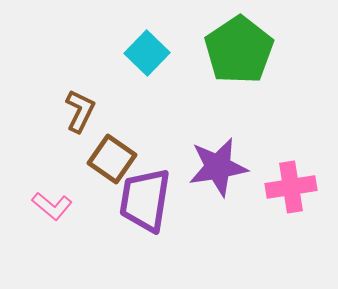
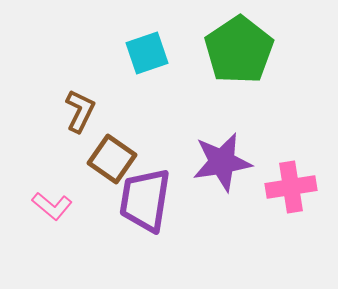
cyan square: rotated 27 degrees clockwise
purple star: moved 4 px right, 5 px up
